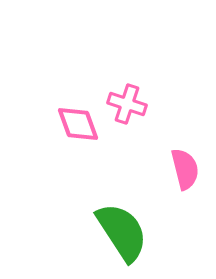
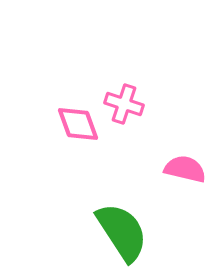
pink cross: moved 3 px left
pink semicircle: rotated 63 degrees counterclockwise
